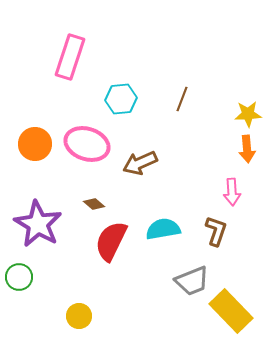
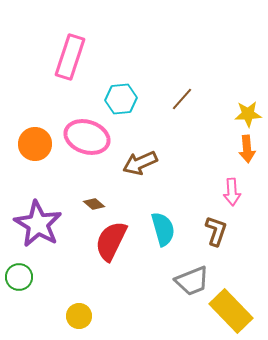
brown line: rotated 20 degrees clockwise
pink ellipse: moved 7 px up
cyan semicircle: rotated 84 degrees clockwise
